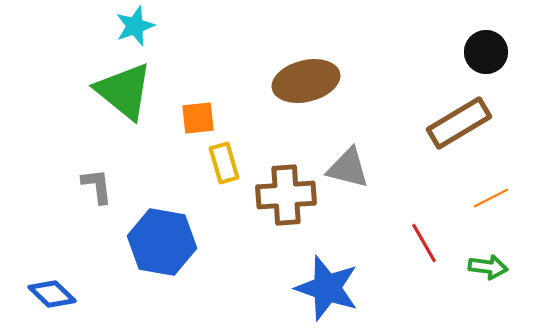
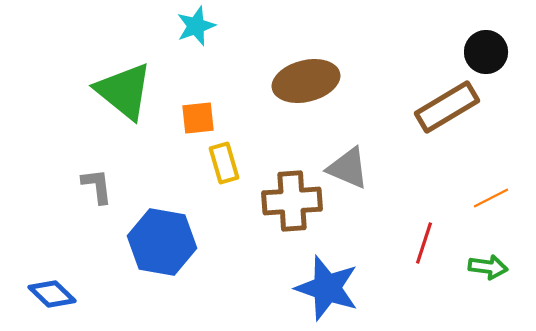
cyan star: moved 61 px right
brown rectangle: moved 12 px left, 16 px up
gray triangle: rotated 9 degrees clockwise
brown cross: moved 6 px right, 6 px down
red line: rotated 48 degrees clockwise
